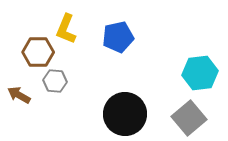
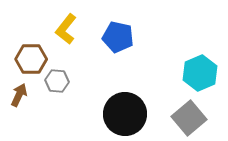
yellow L-shape: rotated 16 degrees clockwise
blue pentagon: rotated 24 degrees clockwise
brown hexagon: moved 7 px left, 7 px down
cyan hexagon: rotated 16 degrees counterclockwise
gray hexagon: moved 2 px right
brown arrow: rotated 85 degrees clockwise
